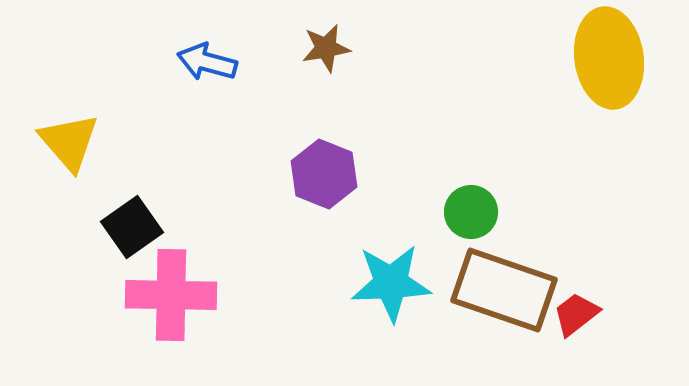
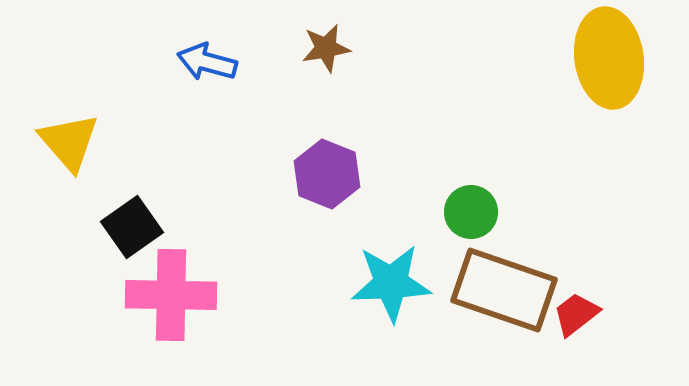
purple hexagon: moved 3 px right
